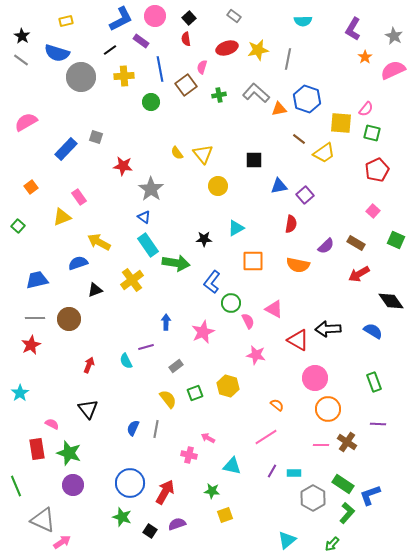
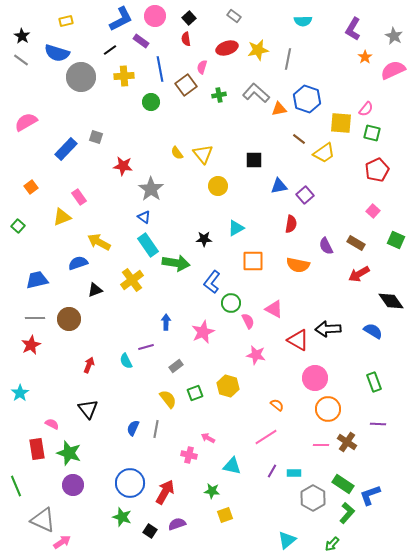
purple semicircle at (326, 246): rotated 108 degrees clockwise
